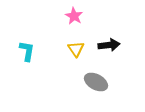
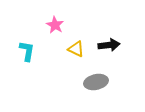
pink star: moved 19 px left, 9 px down
yellow triangle: rotated 30 degrees counterclockwise
gray ellipse: rotated 40 degrees counterclockwise
